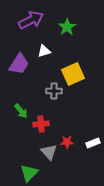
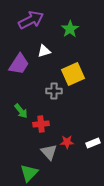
green star: moved 3 px right, 2 px down
